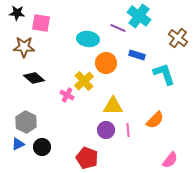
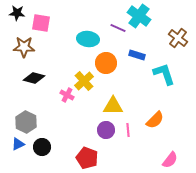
black diamond: rotated 25 degrees counterclockwise
